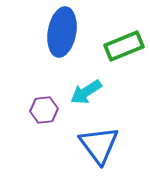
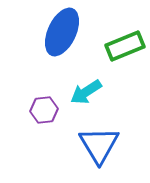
blue ellipse: rotated 15 degrees clockwise
green rectangle: moved 1 px right
blue triangle: rotated 6 degrees clockwise
